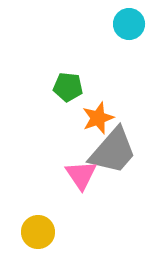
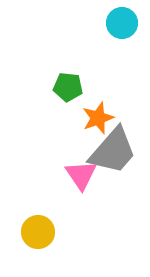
cyan circle: moved 7 px left, 1 px up
